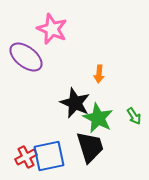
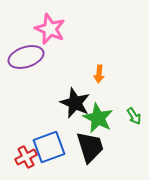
pink star: moved 2 px left
purple ellipse: rotated 56 degrees counterclockwise
blue square: moved 9 px up; rotated 8 degrees counterclockwise
